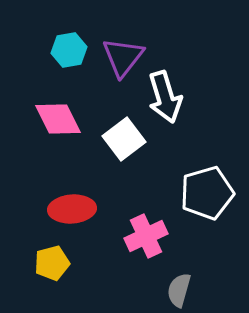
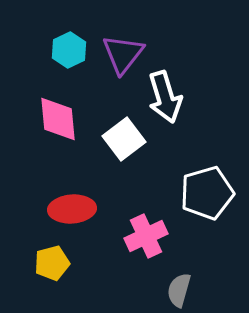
cyan hexagon: rotated 16 degrees counterclockwise
purple triangle: moved 3 px up
pink diamond: rotated 21 degrees clockwise
